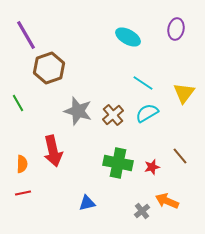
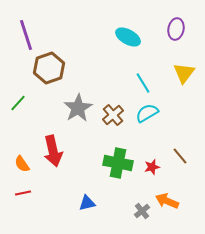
purple line: rotated 12 degrees clockwise
cyan line: rotated 25 degrees clockwise
yellow triangle: moved 20 px up
green line: rotated 72 degrees clockwise
gray star: moved 3 px up; rotated 24 degrees clockwise
orange semicircle: rotated 144 degrees clockwise
